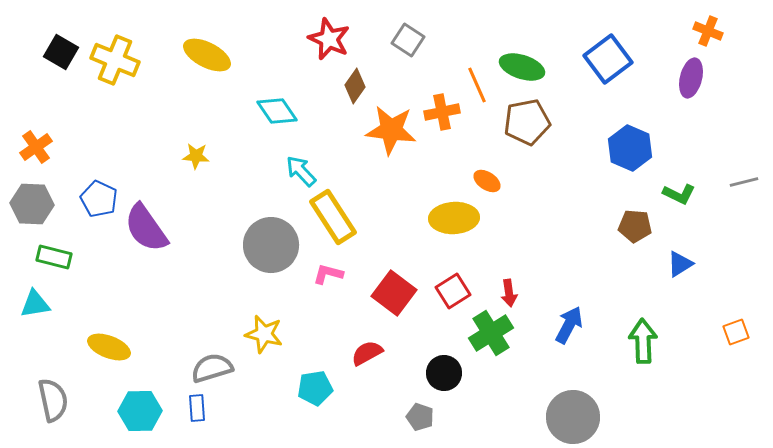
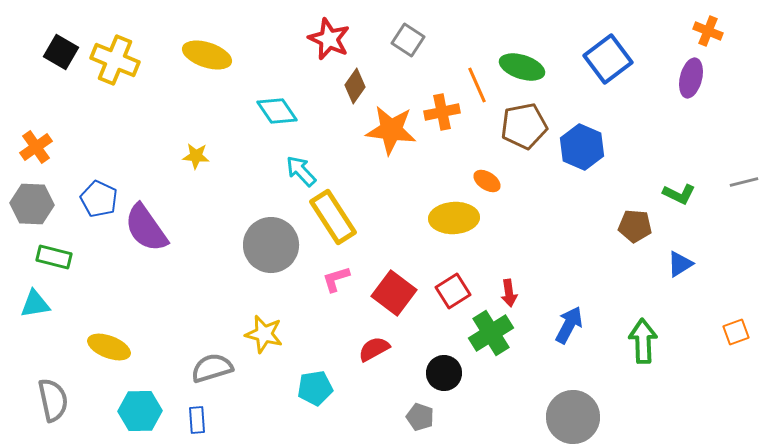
yellow ellipse at (207, 55): rotated 9 degrees counterclockwise
brown pentagon at (527, 122): moved 3 px left, 4 px down
blue hexagon at (630, 148): moved 48 px left, 1 px up
pink L-shape at (328, 274): moved 8 px right, 5 px down; rotated 32 degrees counterclockwise
red semicircle at (367, 353): moved 7 px right, 4 px up
blue rectangle at (197, 408): moved 12 px down
